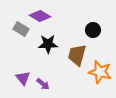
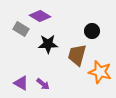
black circle: moved 1 px left, 1 px down
purple triangle: moved 2 px left, 5 px down; rotated 21 degrees counterclockwise
